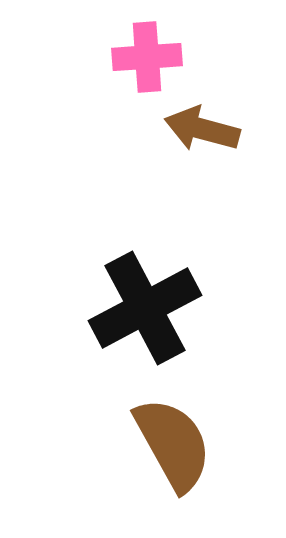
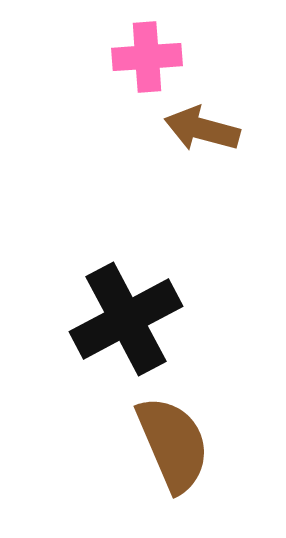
black cross: moved 19 px left, 11 px down
brown semicircle: rotated 6 degrees clockwise
